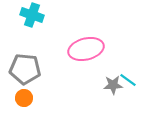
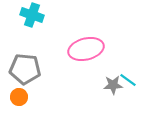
orange circle: moved 5 px left, 1 px up
